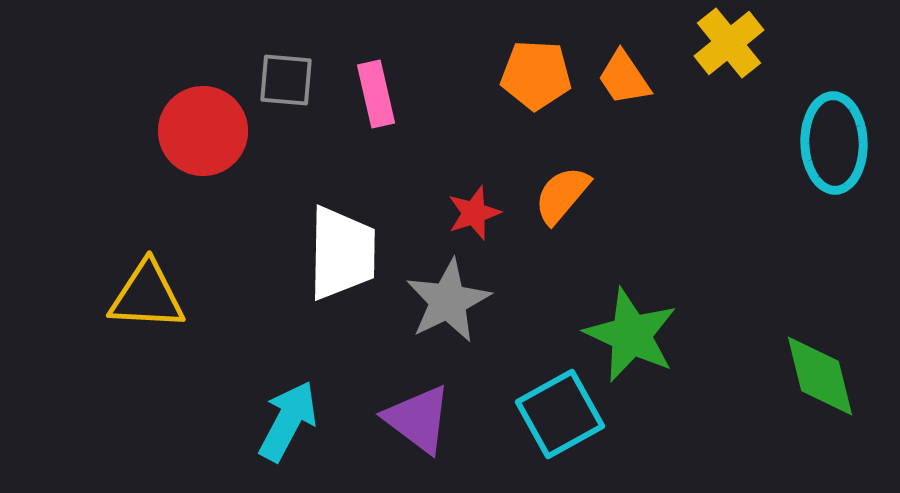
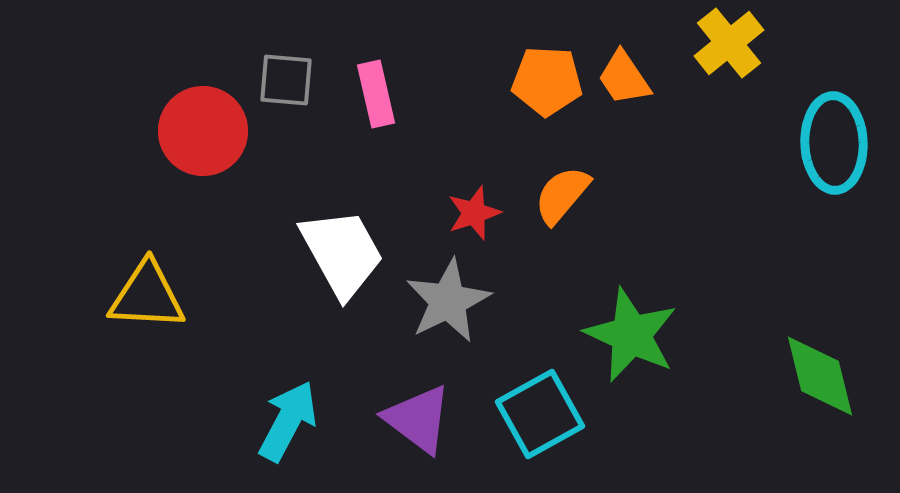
orange pentagon: moved 11 px right, 6 px down
white trapezoid: rotated 30 degrees counterclockwise
cyan square: moved 20 px left
